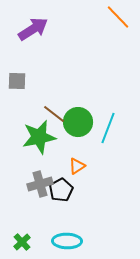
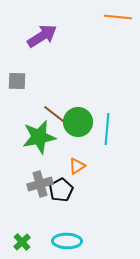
orange line: rotated 40 degrees counterclockwise
purple arrow: moved 9 px right, 7 px down
cyan line: moved 1 px left, 1 px down; rotated 16 degrees counterclockwise
